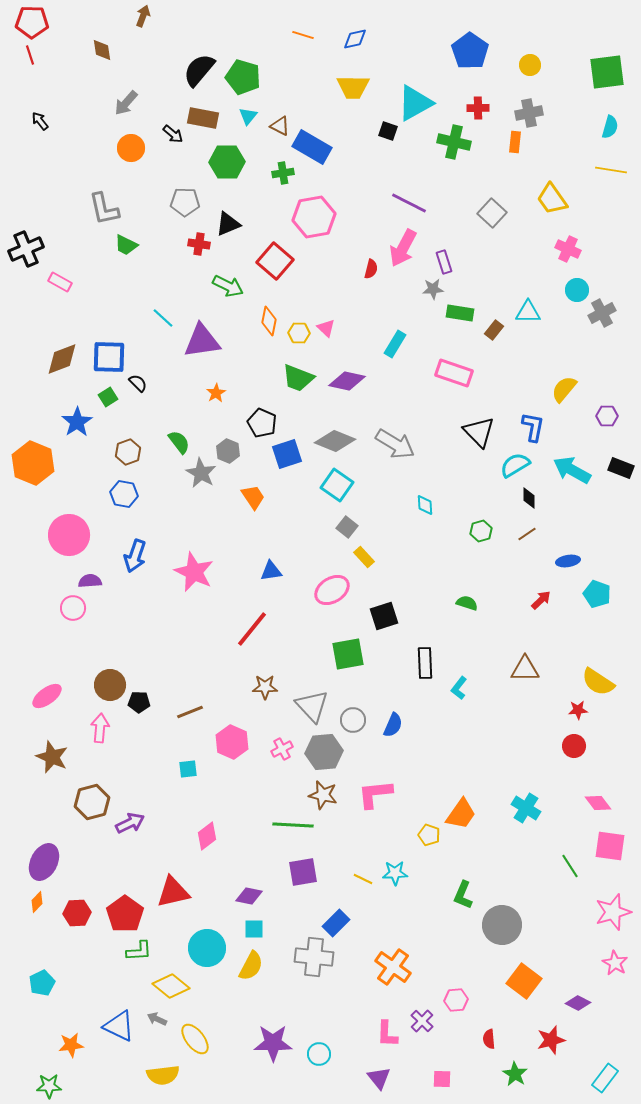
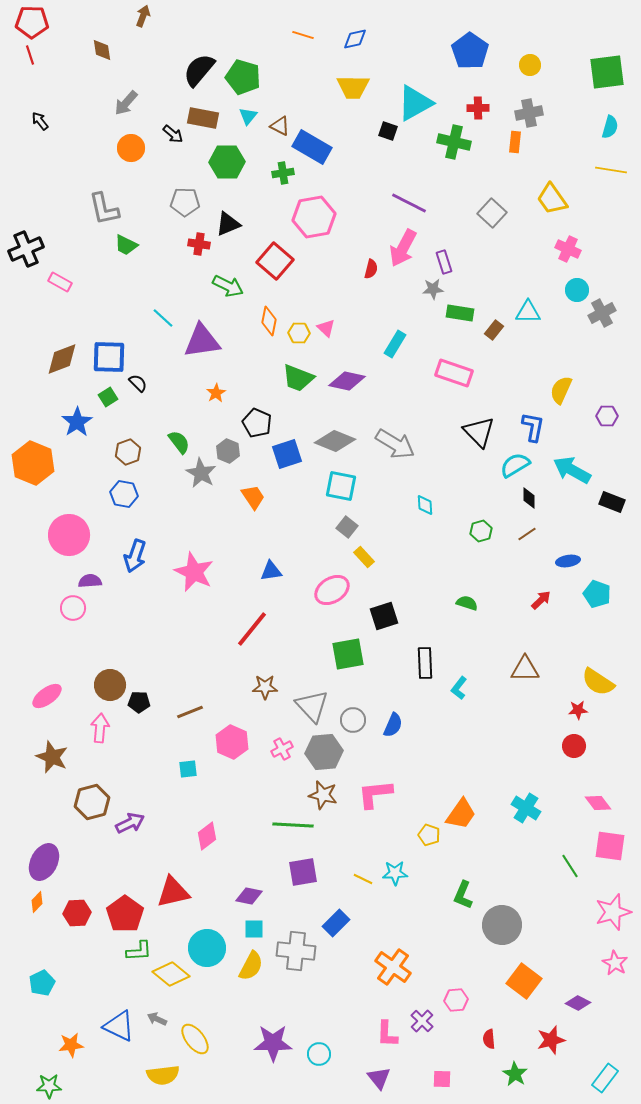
yellow semicircle at (564, 389): moved 3 px left, 1 px down; rotated 16 degrees counterclockwise
black pentagon at (262, 423): moved 5 px left
black rectangle at (621, 468): moved 9 px left, 34 px down
cyan square at (337, 485): moved 4 px right, 1 px down; rotated 24 degrees counterclockwise
gray cross at (314, 957): moved 18 px left, 6 px up
yellow diamond at (171, 986): moved 12 px up
